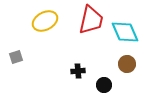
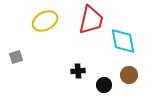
cyan diamond: moved 2 px left, 9 px down; rotated 12 degrees clockwise
brown circle: moved 2 px right, 11 px down
